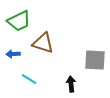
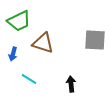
blue arrow: rotated 72 degrees counterclockwise
gray square: moved 20 px up
